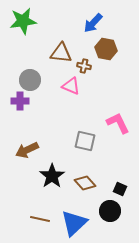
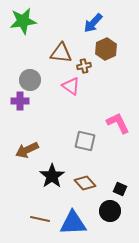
brown hexagon: rotated 25 degrees clockwise
brown cross: rotated 24 degrees counterclockwise
pink triangle: rotated 12 degrees clockwise
blue triangle: moved 1 px left; rotated 40 degrees clockwise
